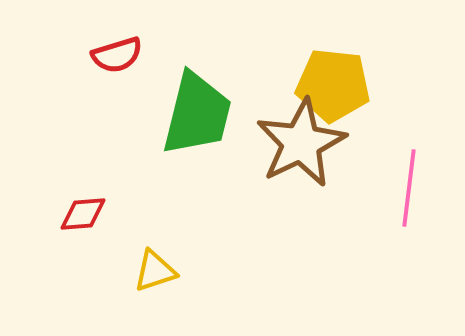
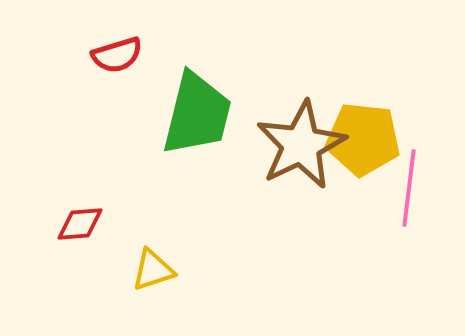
yellow pentagon: moved 30 px right, 54 px down
brown star: moved 2 px down
red diamond: moved 3 px left, 10 px down
yellow triangle: moved 2 px left, 1 px up
